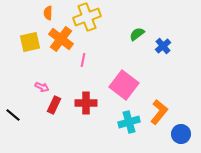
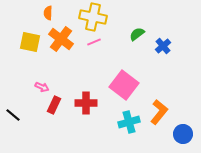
yellow cross: moved 6 px right; rotated 32 degrees clockwise
yellow square: rotated 25 degrees clockwise
pink line: moved 11 px right, 18 px up; rotated 56 degrees clockwise
blue circle: moved 2 px right
